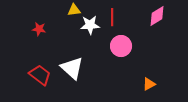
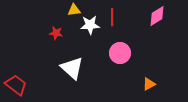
red star: moved 17 px right, 4 px down
pink circle: moved 1 px left, 7 px down
red trapezoid: moved 24 px left, 10 px down
